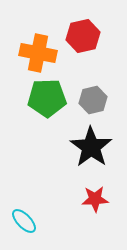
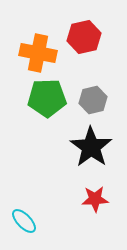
red hexagon: moved 1 px right, 1 px down
